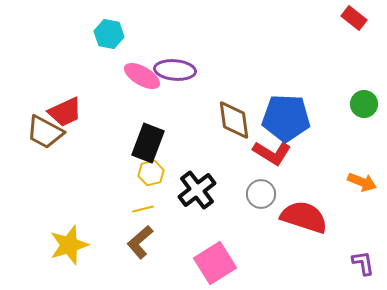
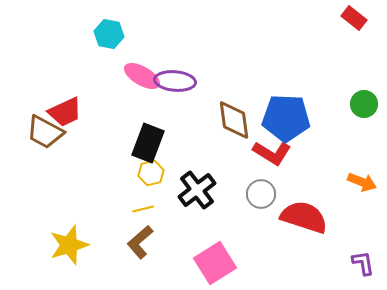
purple ellipse: moved 11 px down
